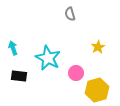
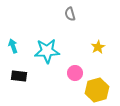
cyan arrow: moved 2 px up
cyan star: moved 1 px left, 7 px up; rotated 30 degrees counterclockwise
pink circle: moved 1 px left
